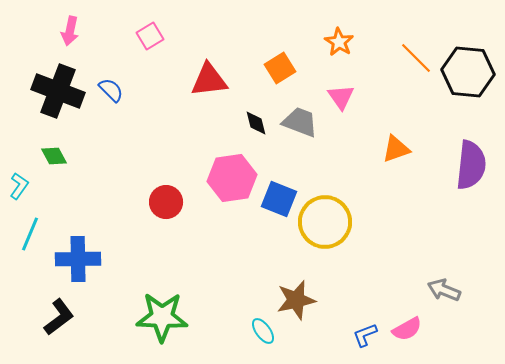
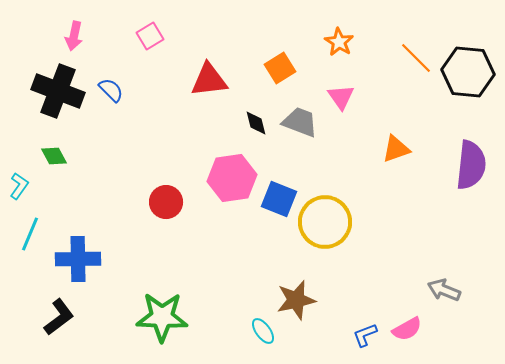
pink arrow: moved 4 px right, 5 px down
